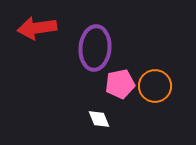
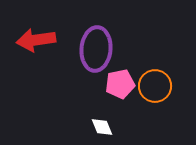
red arrow: moved 1 px left, 12 px down
purple ellipse: moved 1 px right, 1 px down
white diamond: moved 3 px right, 8 px down
